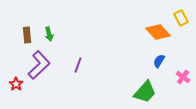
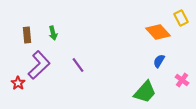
green arrow: moved 4 px right, 1 px up
purple line: rotated 56 degrees counterclockwise
pink cross: moved 1 px left, 3 px down
red star: moved 2 px right, 1 px up
